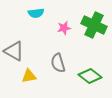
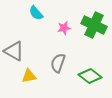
cyan semicircle: rotated 56 degrees clockwise
gray semicircle: rotated 36 degrees clockwise
